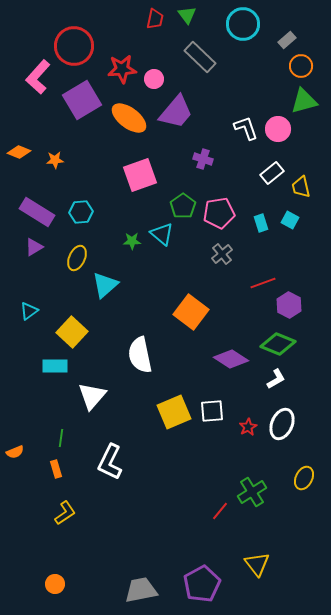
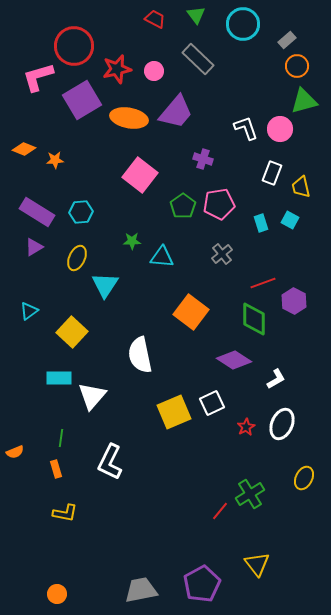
green triangle at (187, 15): moved 9 px right
red trapezoid at (155, 19): rotated 75 degrees counterclockwise
gray rectangle at (200, 57): moved 2 px left, 2 px down
orange circle at (301, 66): moved 4 px left
red star at (122, 69): moved 5 px left; rotated 8 degrees counterclockwise
pink L-shape at (38, 77): rotated 32 degrees clockwise
pink circle at (154, 79): moved 8 px up
orange ellipse at (129, 118): rotated 27 degrees counterclockwise
pink circle at (278, 129): moved 2 px right
orange diamond at (19, 152): moved 5 px right, 3 px up
white rectangle at (272, 173): rotated 30 degrees counterclockwise
pink square at (140, 175): rotated 32 degrees counterclockwise
pink pentagon at (219, 213): moved 9 px up
cyan triangle at (162, 234): moved 23 px down; rotated 35 degrees counterclockwise
cyan triangle at (105, 285): rotated 16 degrees counterclockwise
purple hexagon at (289, 305): moved 5 px right, 4 px up
green diamond at (278, 344): moved 24 px left, 25 px up; rotated 68 degrees clockwise
purple diamond at (231, 359): moved 3 px right, 1 px down
cyan rectangle at (55, 366): moved 4 px right, 12 px down
white square at (212, 411): moved 8 px up; rotated 20 degrees counterclockwise
red star at (248, 427): moved 2 px left
green cross at (252, 492): moved 2 px left, 2 px down
yellow L-shape at (65, 513): rotated 45 degrees clockwise
orange circle at (55, 584): moved 2 px right, 10 px down
